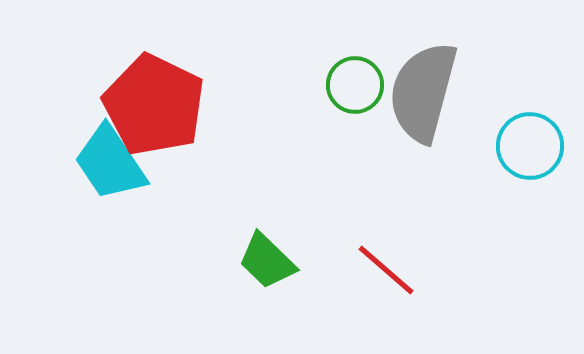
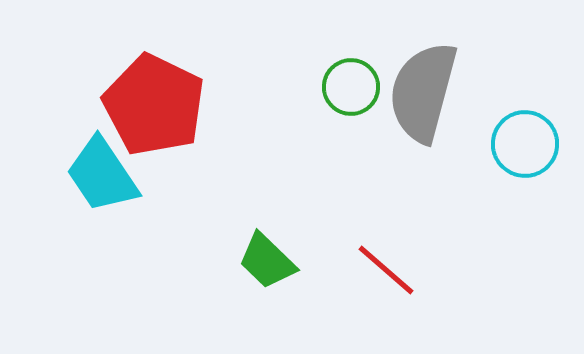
green circle: moved 4 px left, 2 px down
cyan circle: moved 5 px left, 2 px up
cyan trapezoid: moved 8 px left, 12 px down
